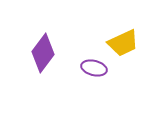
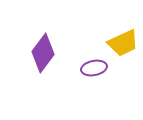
purple ellipse: rotated 25 degrees counterclockwise
